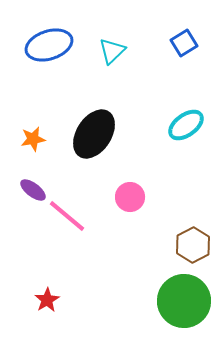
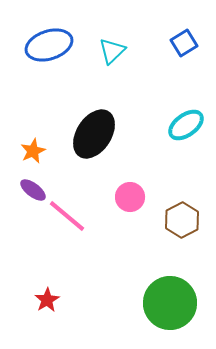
orange star: moved 12 px down; rotated 15 degrees counterclockwise
brown hexagon: moved 11 px left, 25 px up
green circle: moved 14 px left, 2 px down
